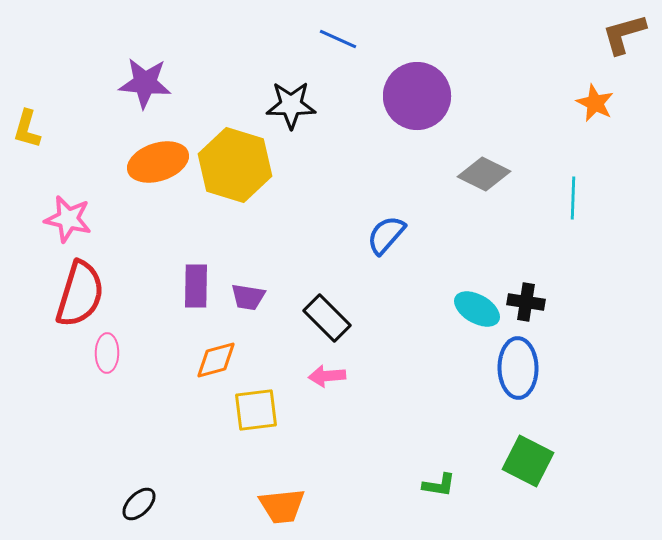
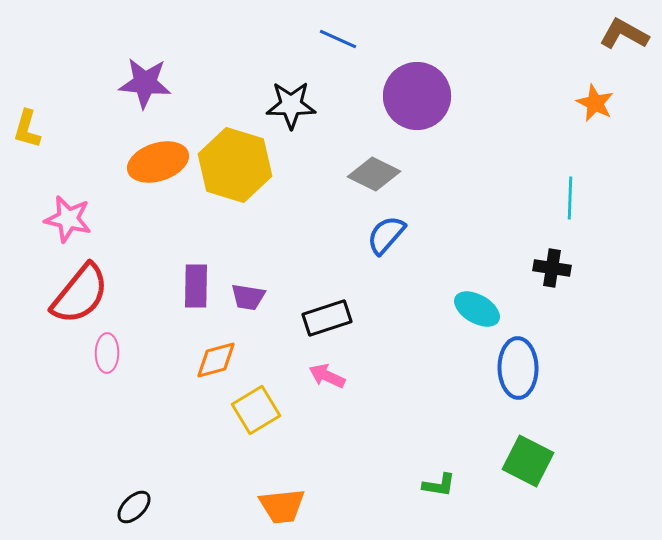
brown L-shape: rotated 45 degrees clockwise
gray diamond: moved 110 px left
cyan line: moved 3 px left
red semicircle: rotated 22 degrees clockwise
black cross: moved 26 px right, 34 px up
black rectangle: rotated 63 degrees counterclockwise
pink arrow: rotated 30 degrees clockwise
yellow square: rotated 24 degrees counterclockwise
black ellipse: moved 5 px left, 3 px down
